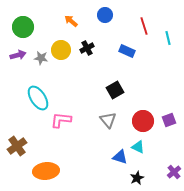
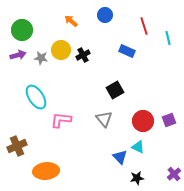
green circle: moved 1 px left, 3 px down
black cross: moved 4 px left, 7 px down
cyan ellipse: moved 2 px left, 1 px up
gray triangle: moved 4 px left, 1 px up
brown cross: rotated 12 degrees clockwise
blue triangle: rotated 28 degrees clockwise
purple cross: moved 2 px down
black star: rotated 16 degrees clockwise
